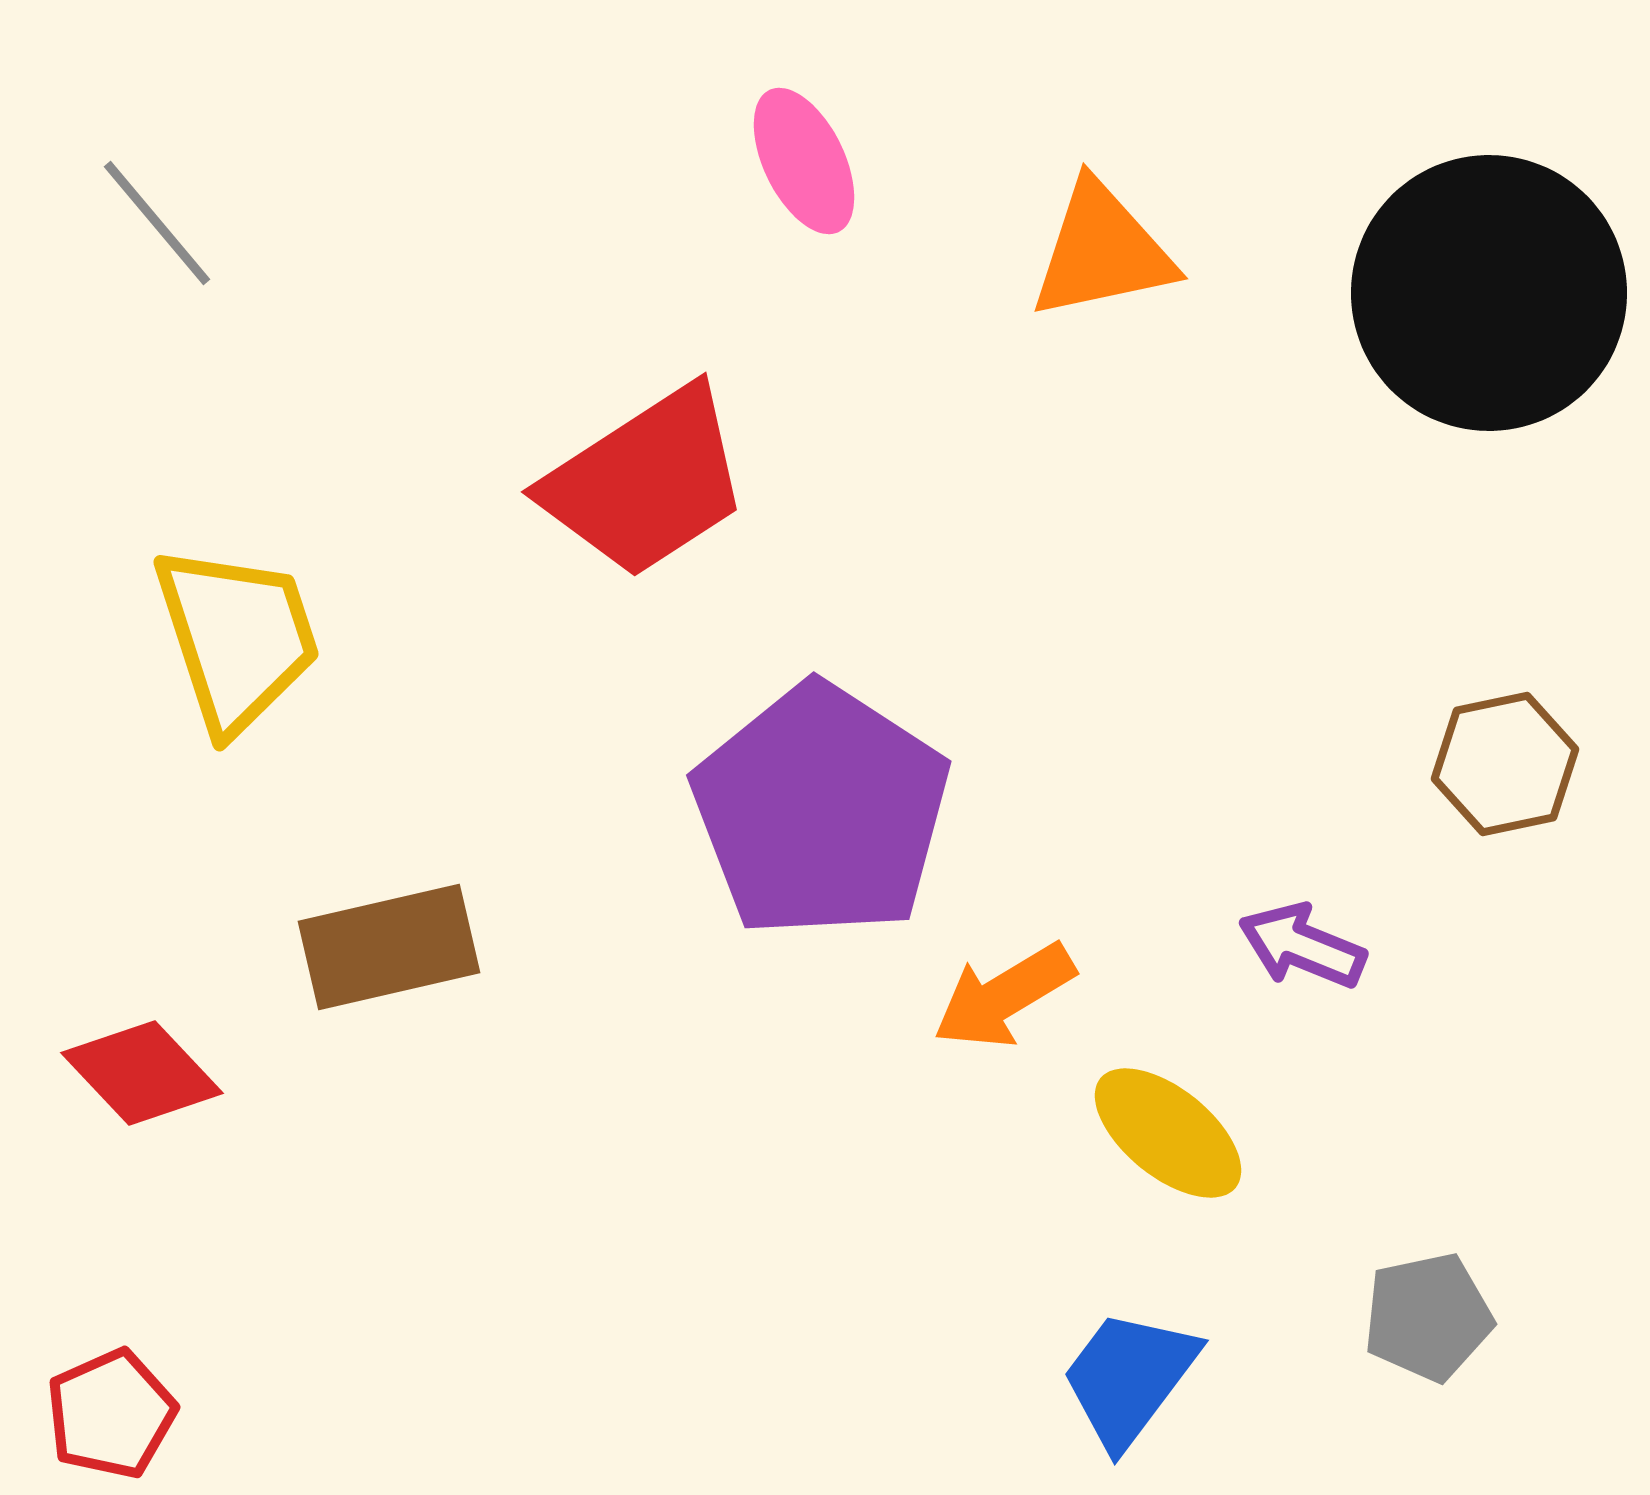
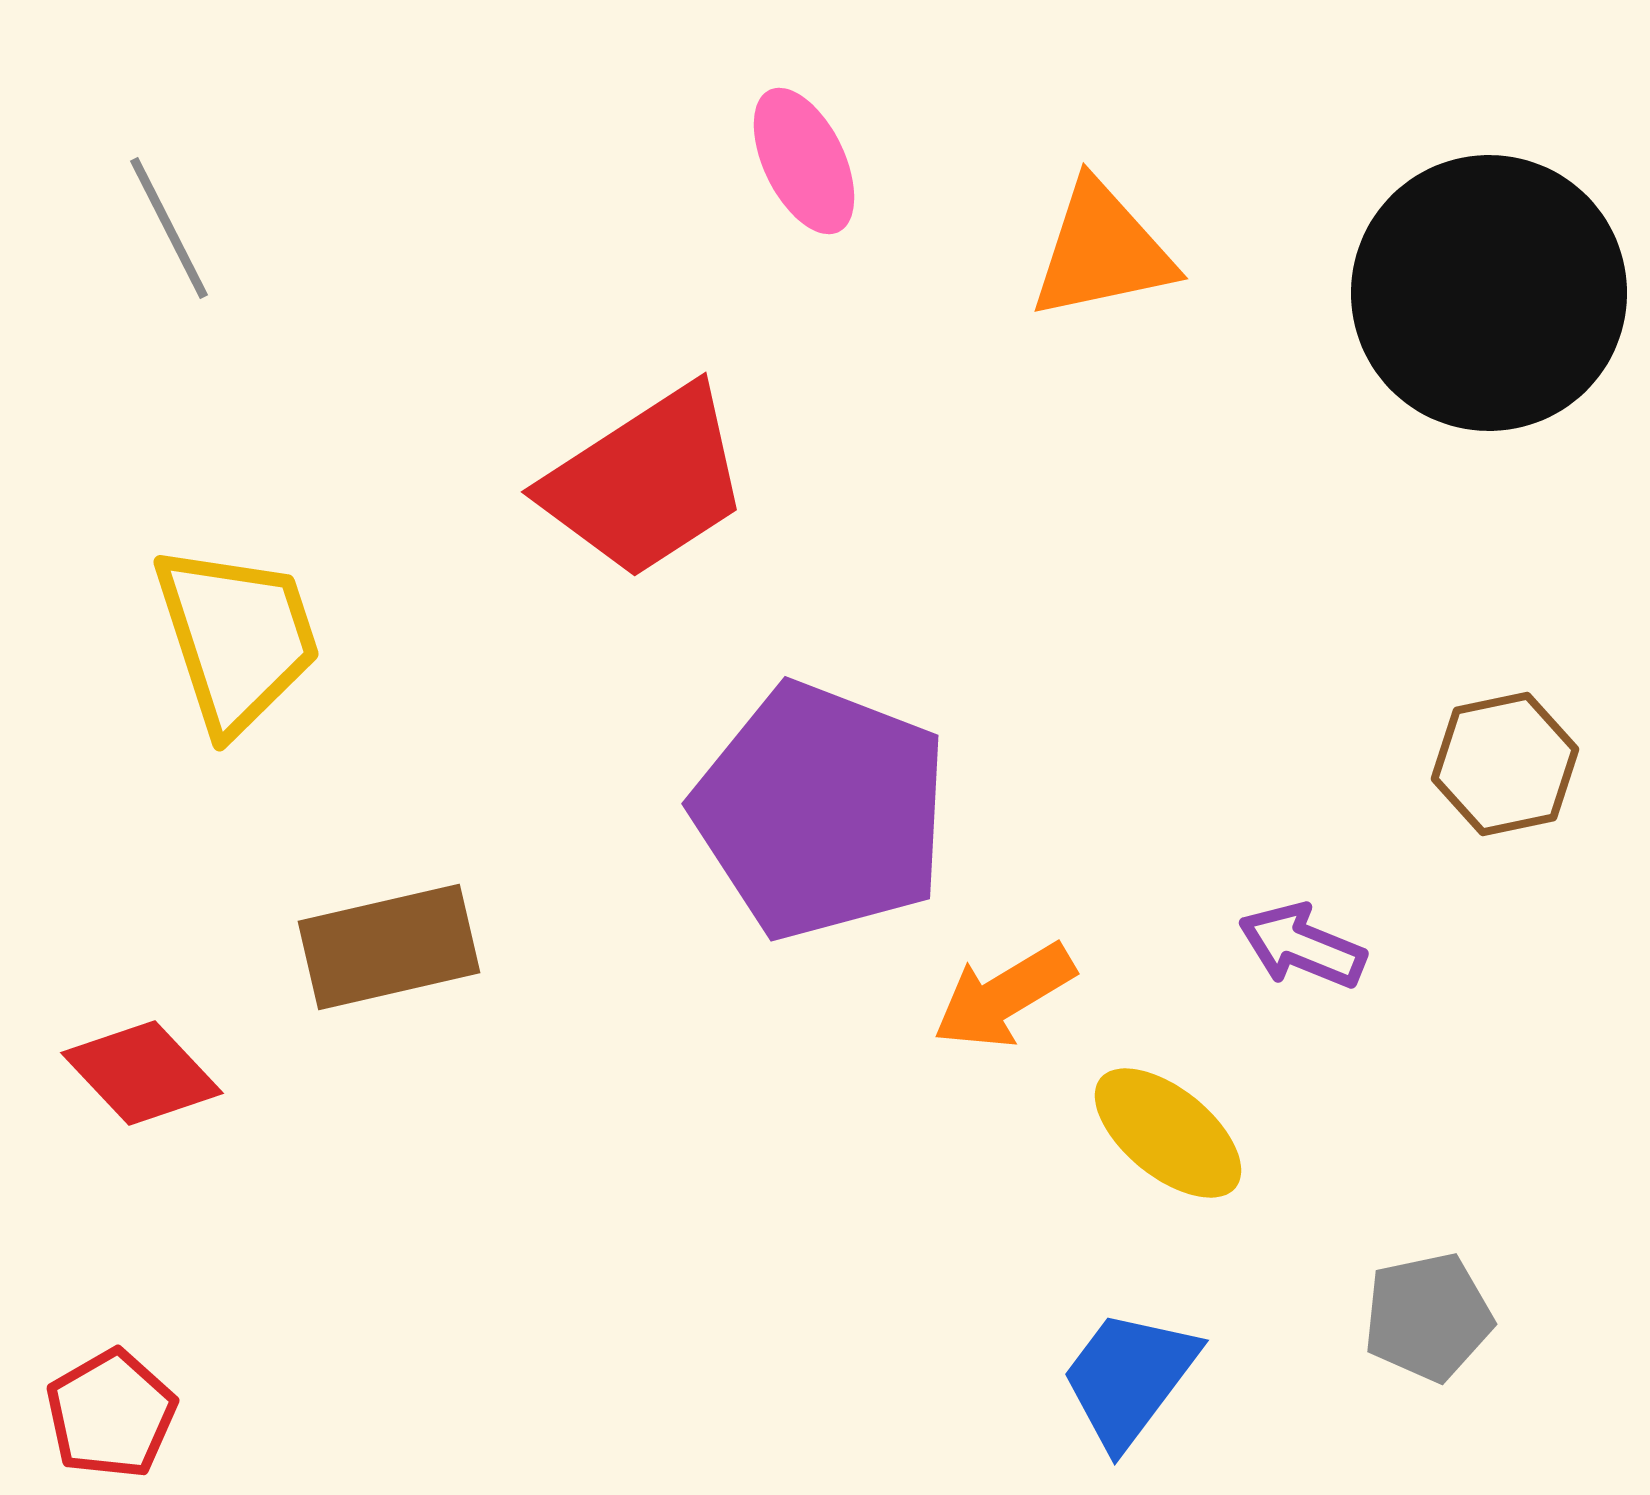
gray line: moved 12 px right, 5 px down; rotated 13 degrees clockwise
purple pentagon: rotated 12 degrees counterclockwise
red pentagon: rotated 6 degrees counterclockwise
